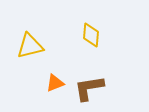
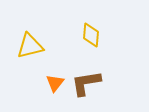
orange triangle: rotated 30 degrees counterclockwise
brown L-shape: moved 3 px left, 5 px up
